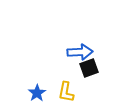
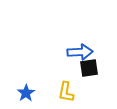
black square: rotated 12 degrees clockwise
blue star: moved 11 px left
